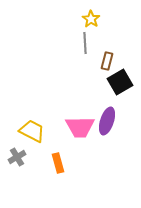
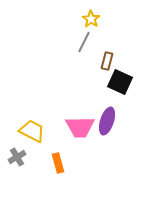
gray line: moved 1 px left, 1 px up; rotated 30 degrees clockwise
black square: rotated 35 degrees counterclockwise
